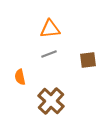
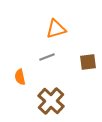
orange triangle: moved 6 px right; rotated 10 degrees counterclockwise
gray line: moved 2 px left, 3 px down
brown square: moved 2 px down
